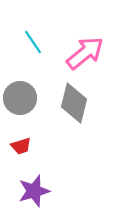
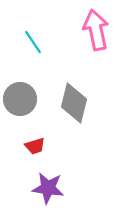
pink arrow: moved 11 px right, 23 px up; rotated 63 degrees counterclockwise
gray circle: moved 1 px down
red trapezoid: moved 14 px right
purple star: moved 14 px right, 3 px up; rotated 24 degrees clockwise
